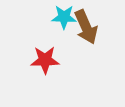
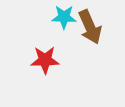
brown arrow: moved 4 px right
